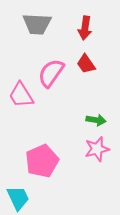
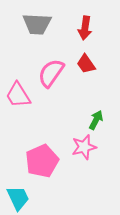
pink trapezoid: moved 3 px left
green arrow: rotated 72 degrees counterclockwise
pink star: moved 13 px left, 2 px up
